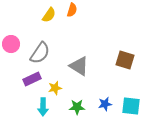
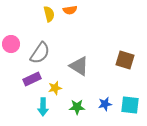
orange semicircle: moved 2 px left; rotated 64 degrees clockwise
yellow semicircle: moved 1 px up; rotated 49 degrees counterclockwise
cyan square: moved 1 px left, 1 px up
